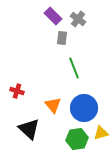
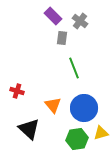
gray cross: moved 2 px right, 2 px down
